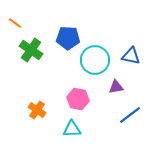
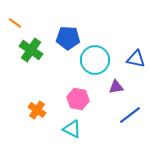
blue triangle: moved 5 px right, 3 px down
cyan triangle: rotated 30 degrees clockwise
